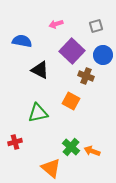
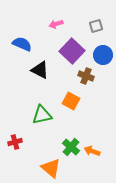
blue semicircle: moved 3 px down; rotated 12 degrees clockwise
green triangle: moved 4 px right, 2 px down
